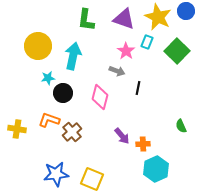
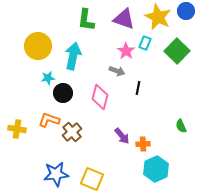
cyan rectangle: moved 2 px left, 1 px down
